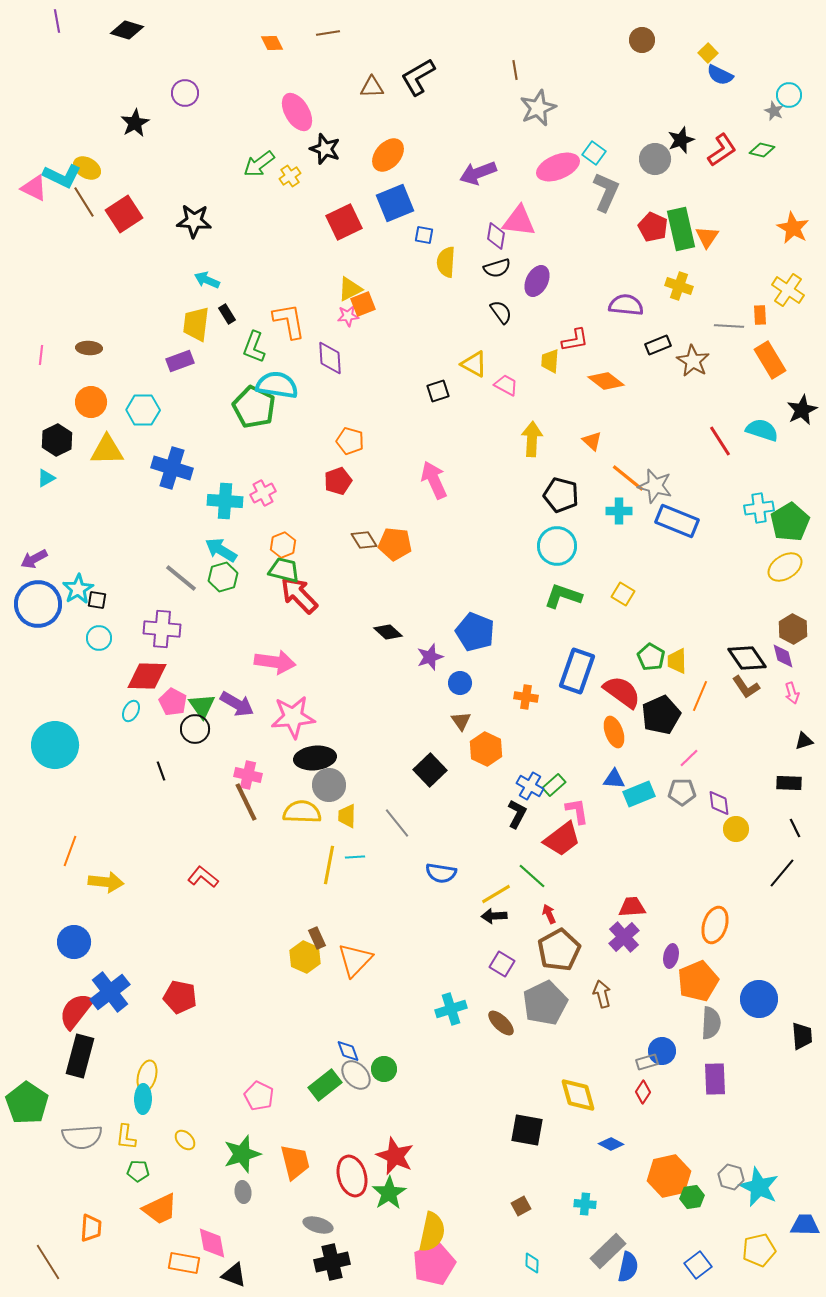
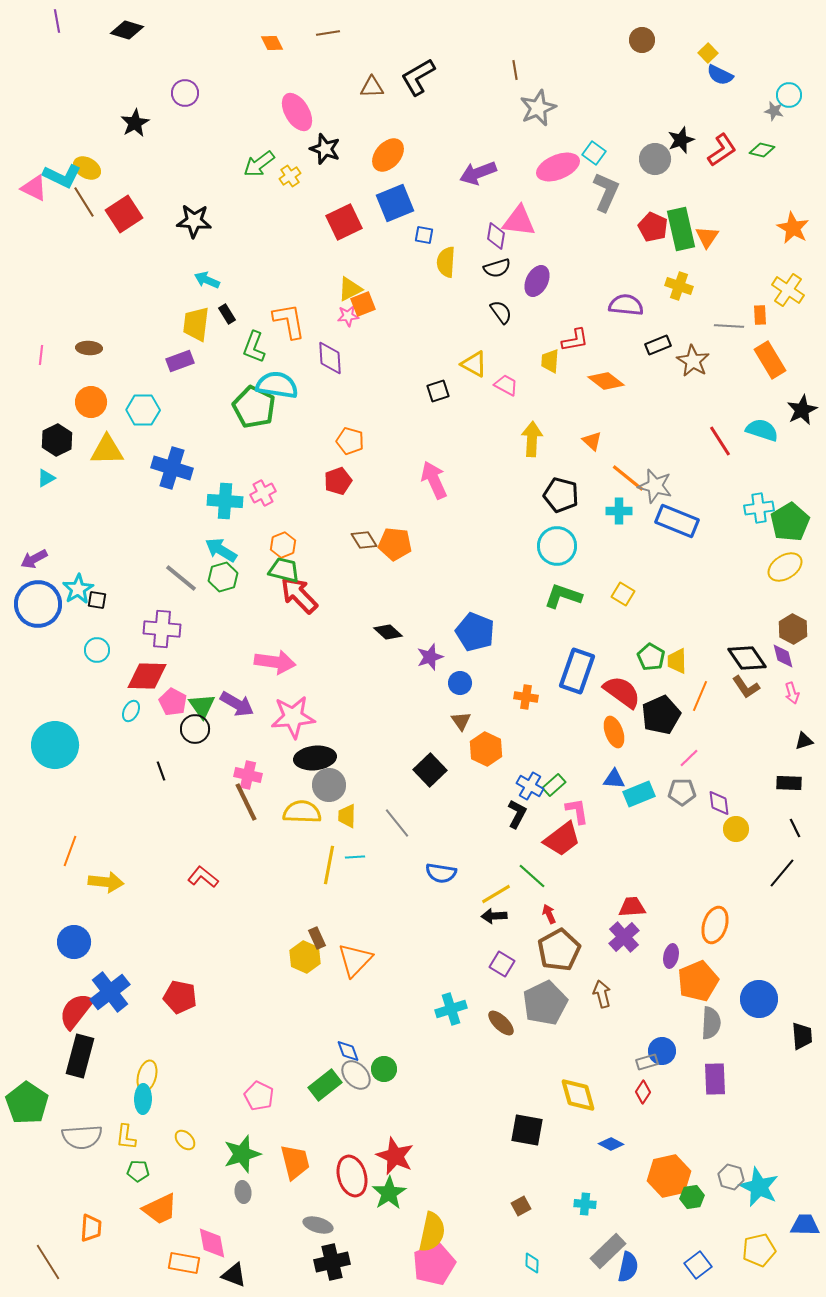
gray star at (774, 111): rotated 12 degrees counterclockwise
cyan circle at (99, 638): moved 2 px left, 12 px down
